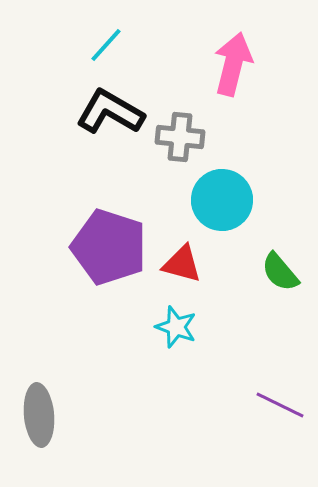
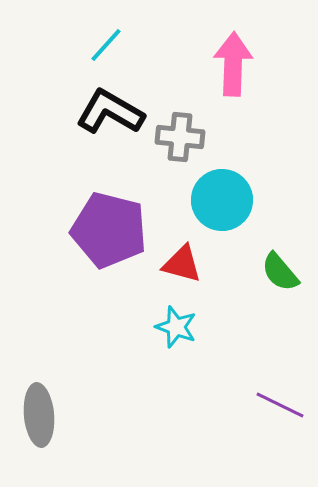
pink arrow: rotated 12 degrees counterclockwise
purple pentagon: moved 17 px up; rotated 4 degrees counterclockwise
